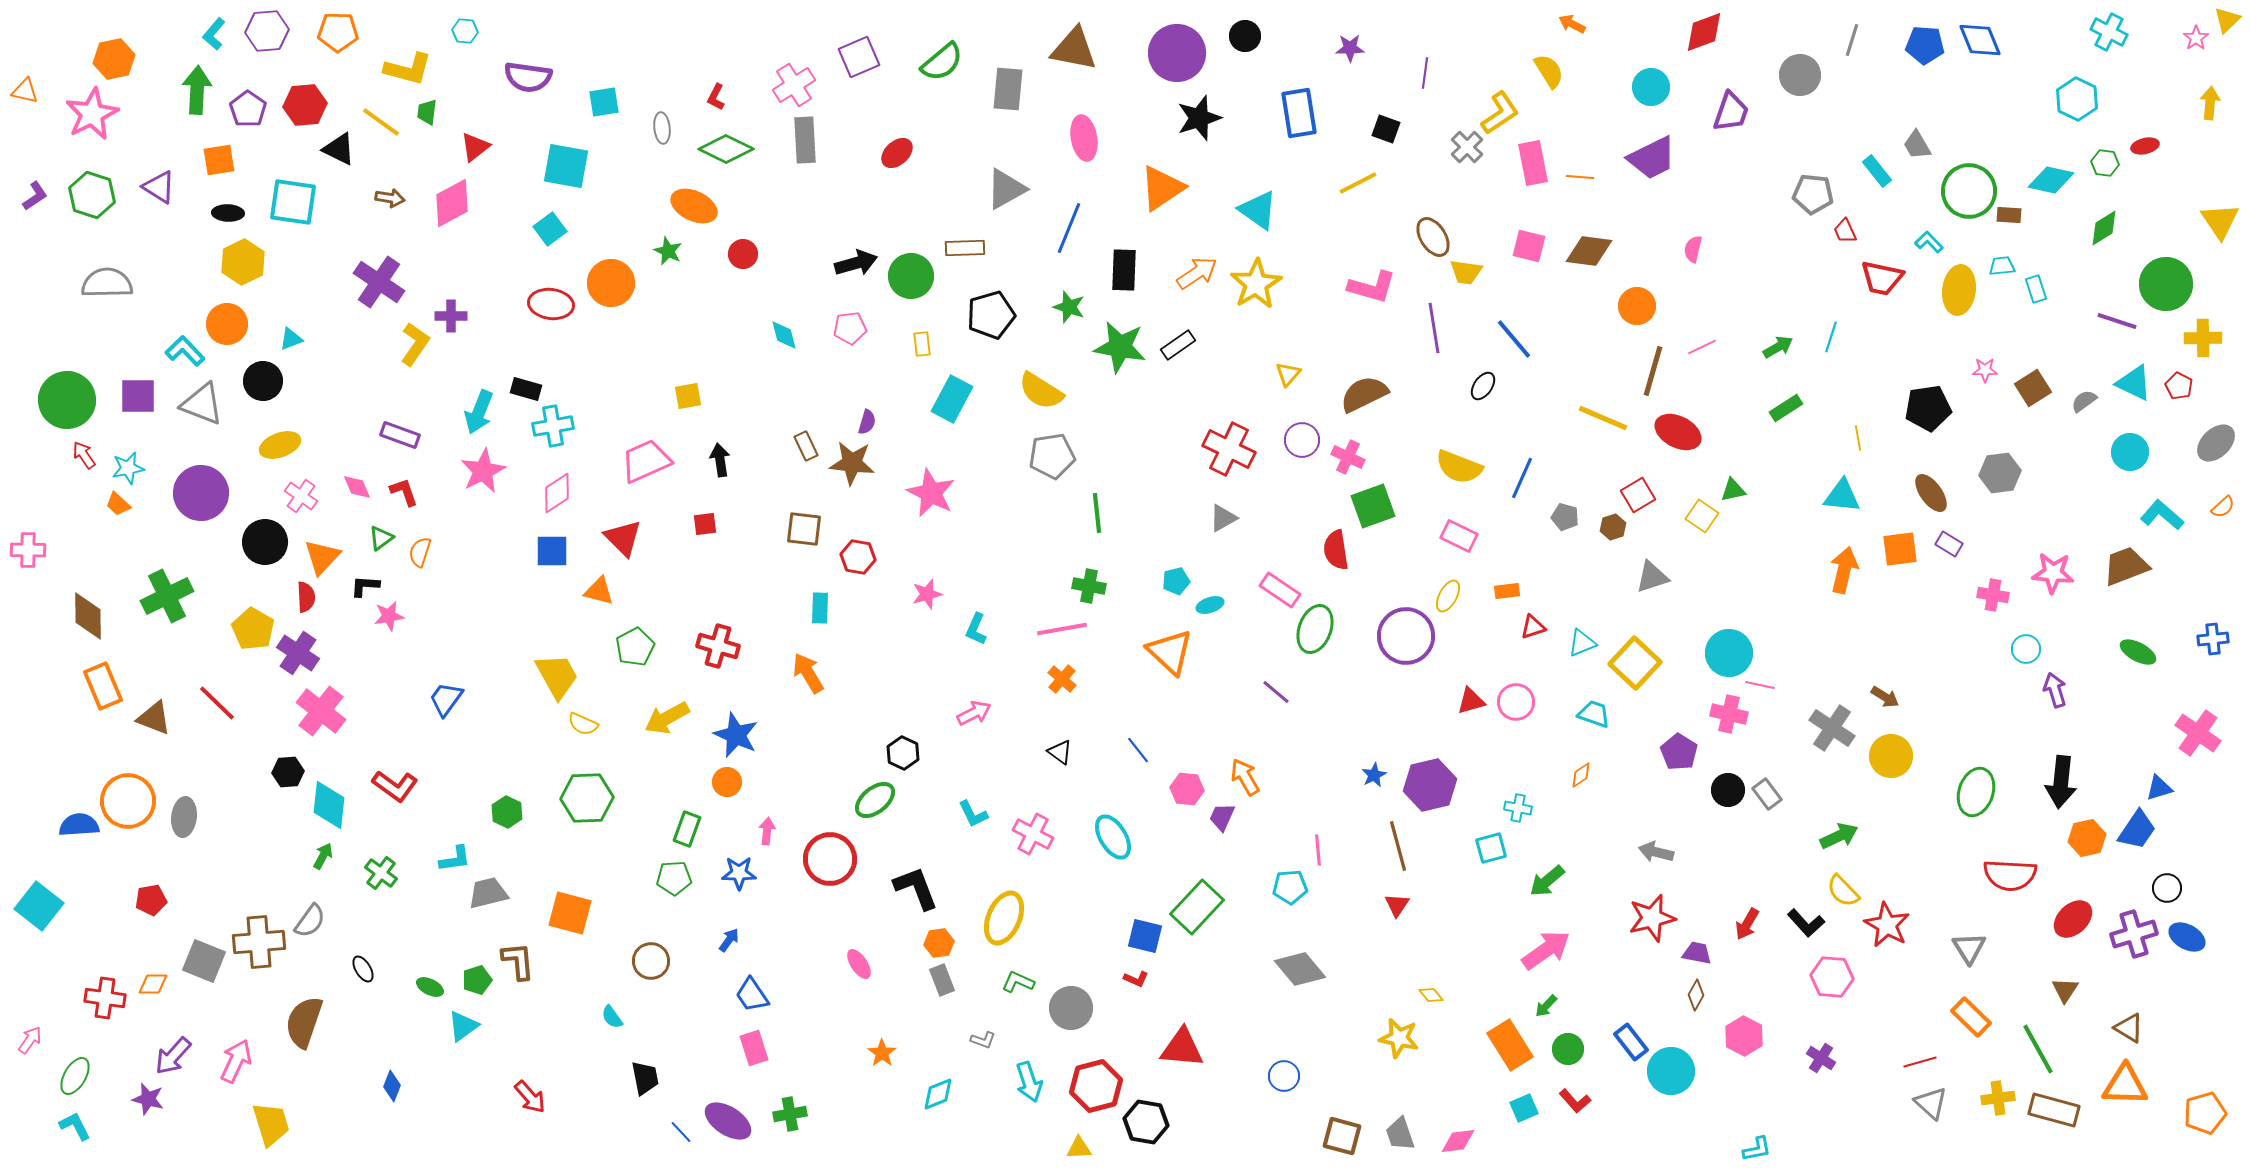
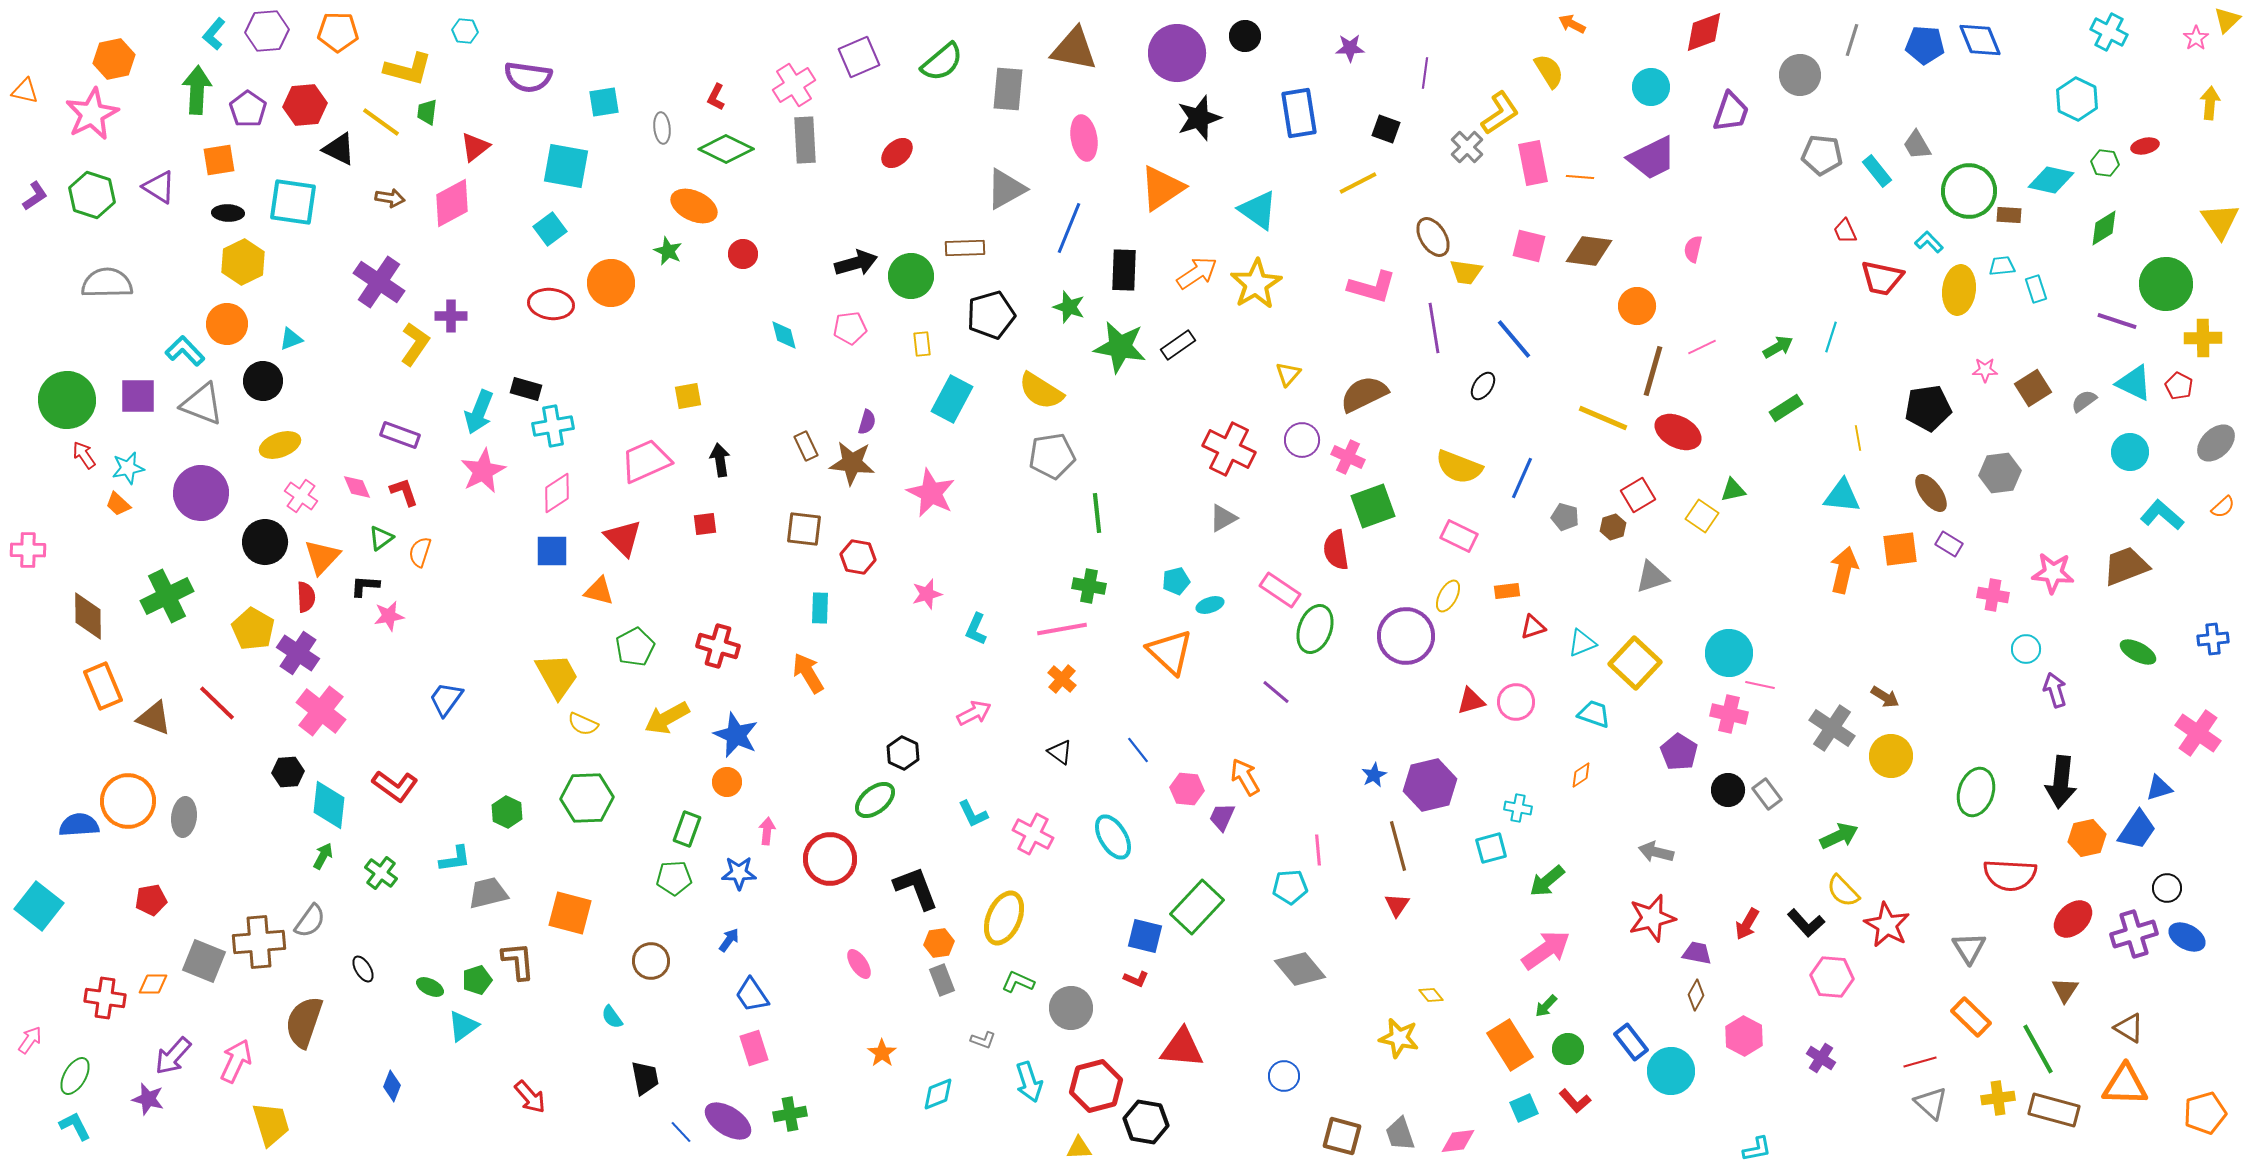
gray pentagon at (1813, 194): moved 9 px right, 39 px up
